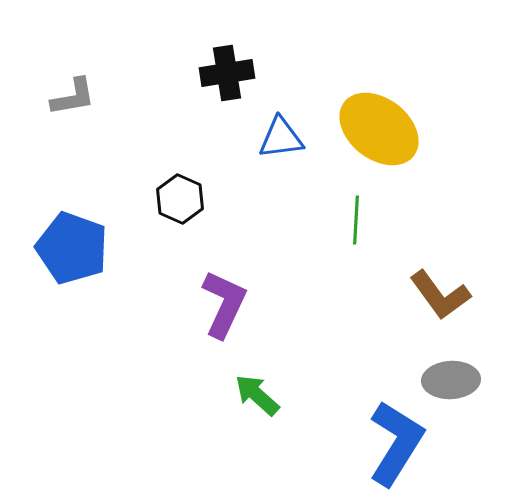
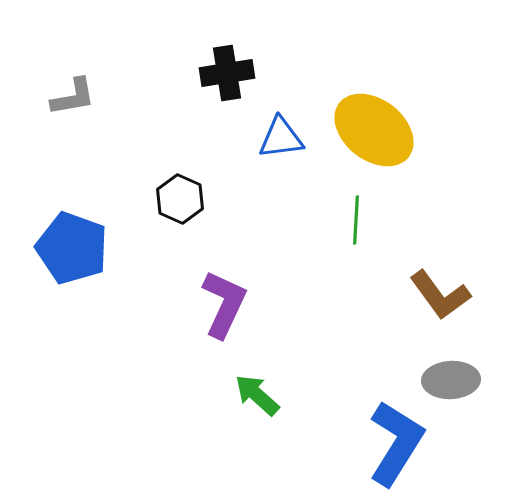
yellow ellipse: moved 5 px left, 1 px down
